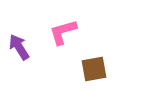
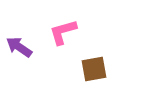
purple arrow: rotated 24 degrees counterclockwise
